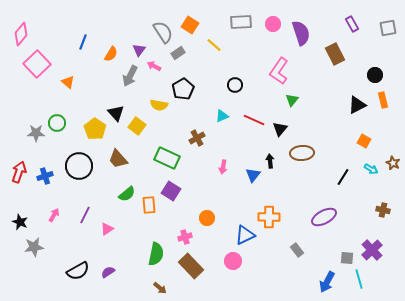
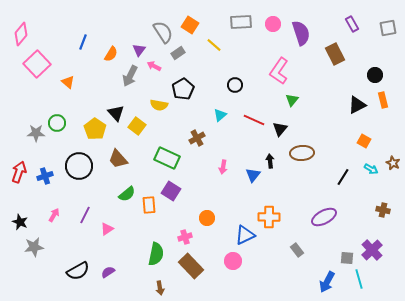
cyan triangle at (222, 116): moved 2 px left, 1 px up; rotated 16 degrees counterclockwise
brown arrow at (160, 288): rotated 40 degrees clockwise
